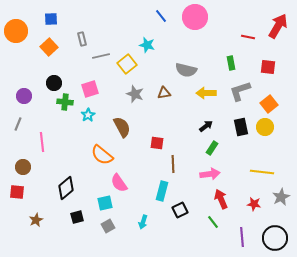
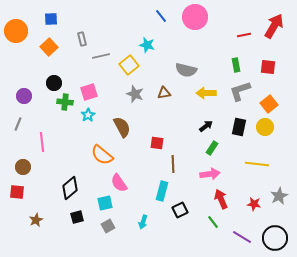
red arrow at (278, 26): moved 4 px left
red line at (248, 37): moved 4 px left, 2 px up; rotated 24 degrees counterclockwise
green rectangle at (231, 63): moved 5 px right, 2 px down
yellow square at (127, 64): moved 2 px right, 1 px down
pink square at (90, 89): moved 1 px left, 3 px down
black rectangle at (241, 127): moved 2 px left; rotated 24 degrees clockwise
yellow line at (262, 172): moved 5 px left, 8 px up
black diamond at (66, 188): moved 4 px right
gray star at (281, 197): moved 2 px left, 1 px up
purple line at (242, 237): rotated 54 degrees counterclockwise
